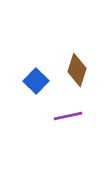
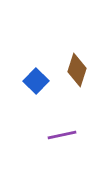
purple line: moved 6 px left, 19 px down
